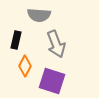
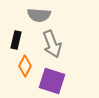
gray arrow: moved 4 px left
